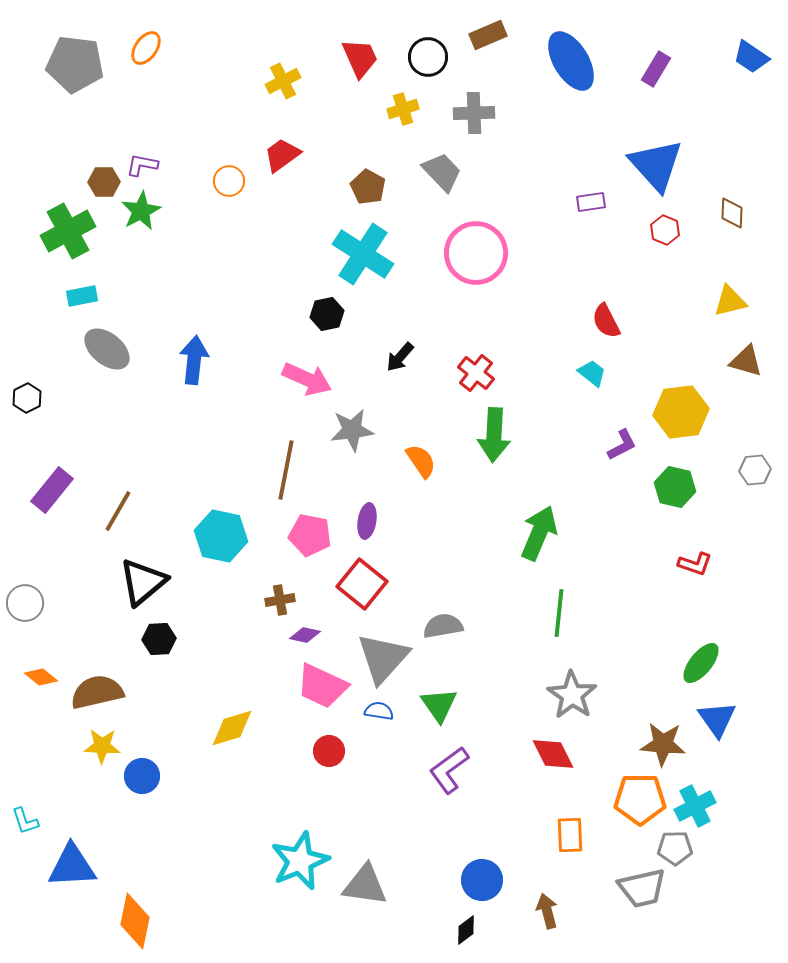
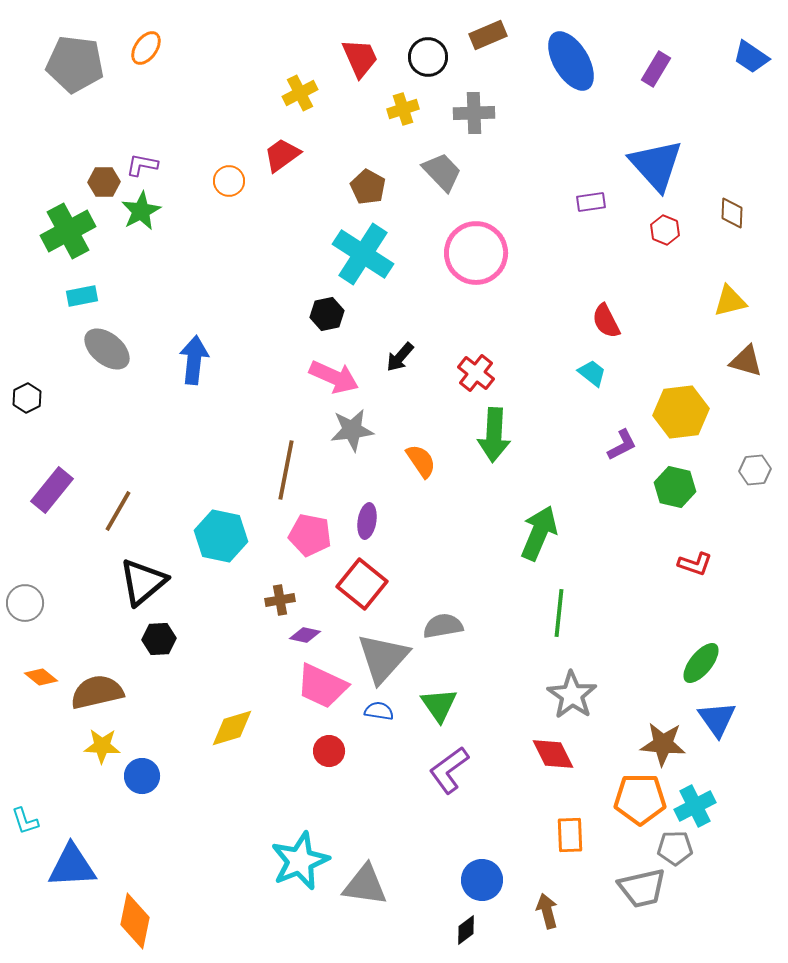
yellow cross at (283, 81): moved 17 px right, 12 px down
pink arrow at (307, 379): moved 27 px right, 2 px up
